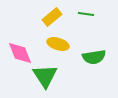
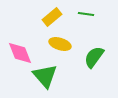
yellow ellipse: moved 2 px right
green semicircle: rotated 135 degrees clockwise
green triangle: rotated 8 degrees counterclockwise
